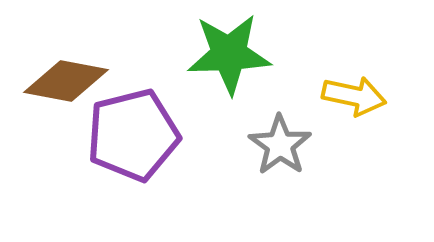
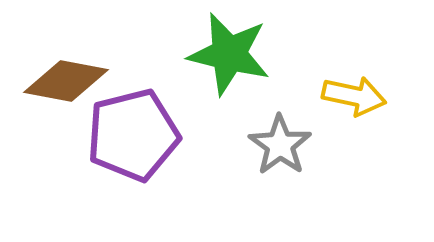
green star: rotated 16 degrees clockwise
